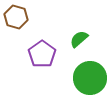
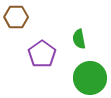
brown hexagon: rotated 15 degrees counterclockwise
green semicircle: rotated 60 degrees counterclockwise
